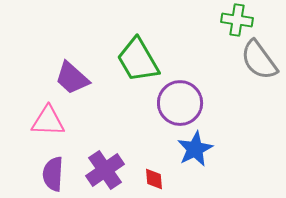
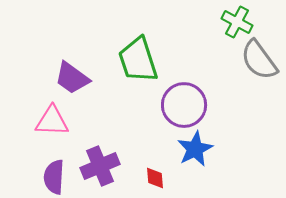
green cross: moved 2 px down; rotated 20 degrees clockwise
green trapezoid: rotated 12 degrees clockwise
purple trapezoid: rotated 6 degrees counterclockwise
purple circle: moved 4 px right, 2 px down
pink triangle: moved 4 px right
purple cross: moved 5 px left, 4 px up; rotated 12 degrees clockwise
purple semicircle: moved 1 px right, 3 px down
red diamond: moved 1 px right, 1 px up
